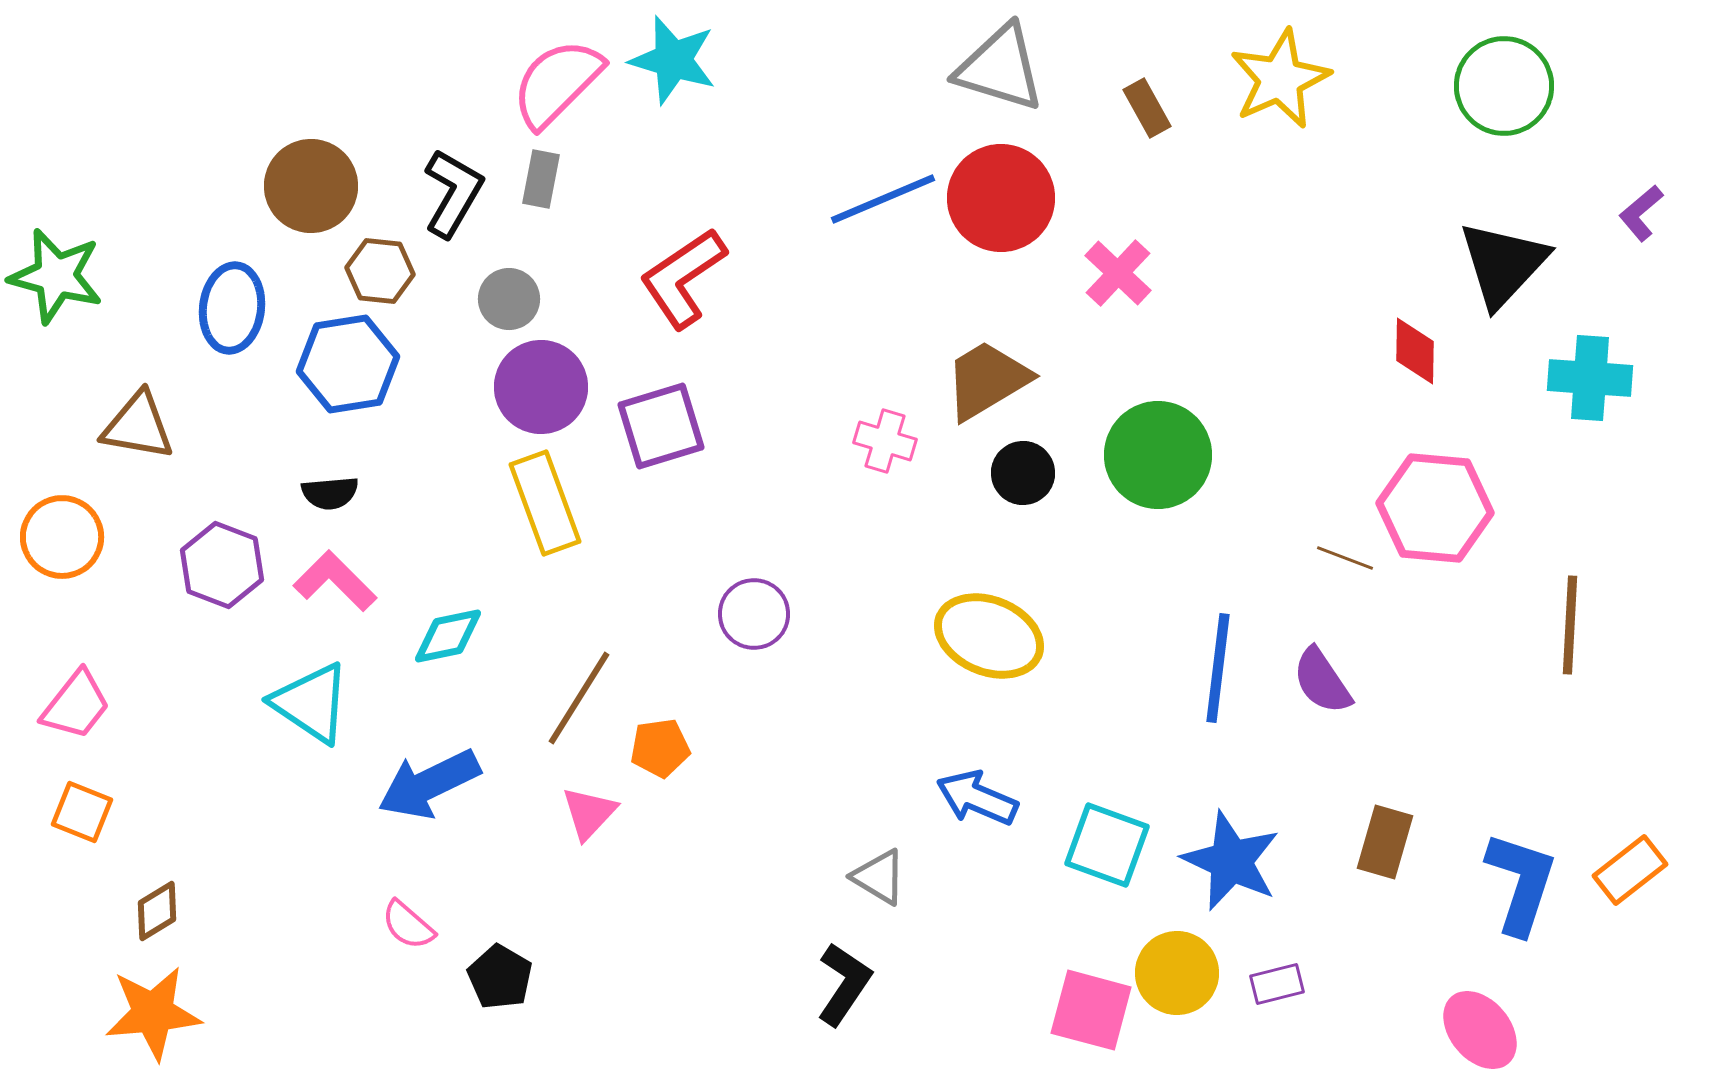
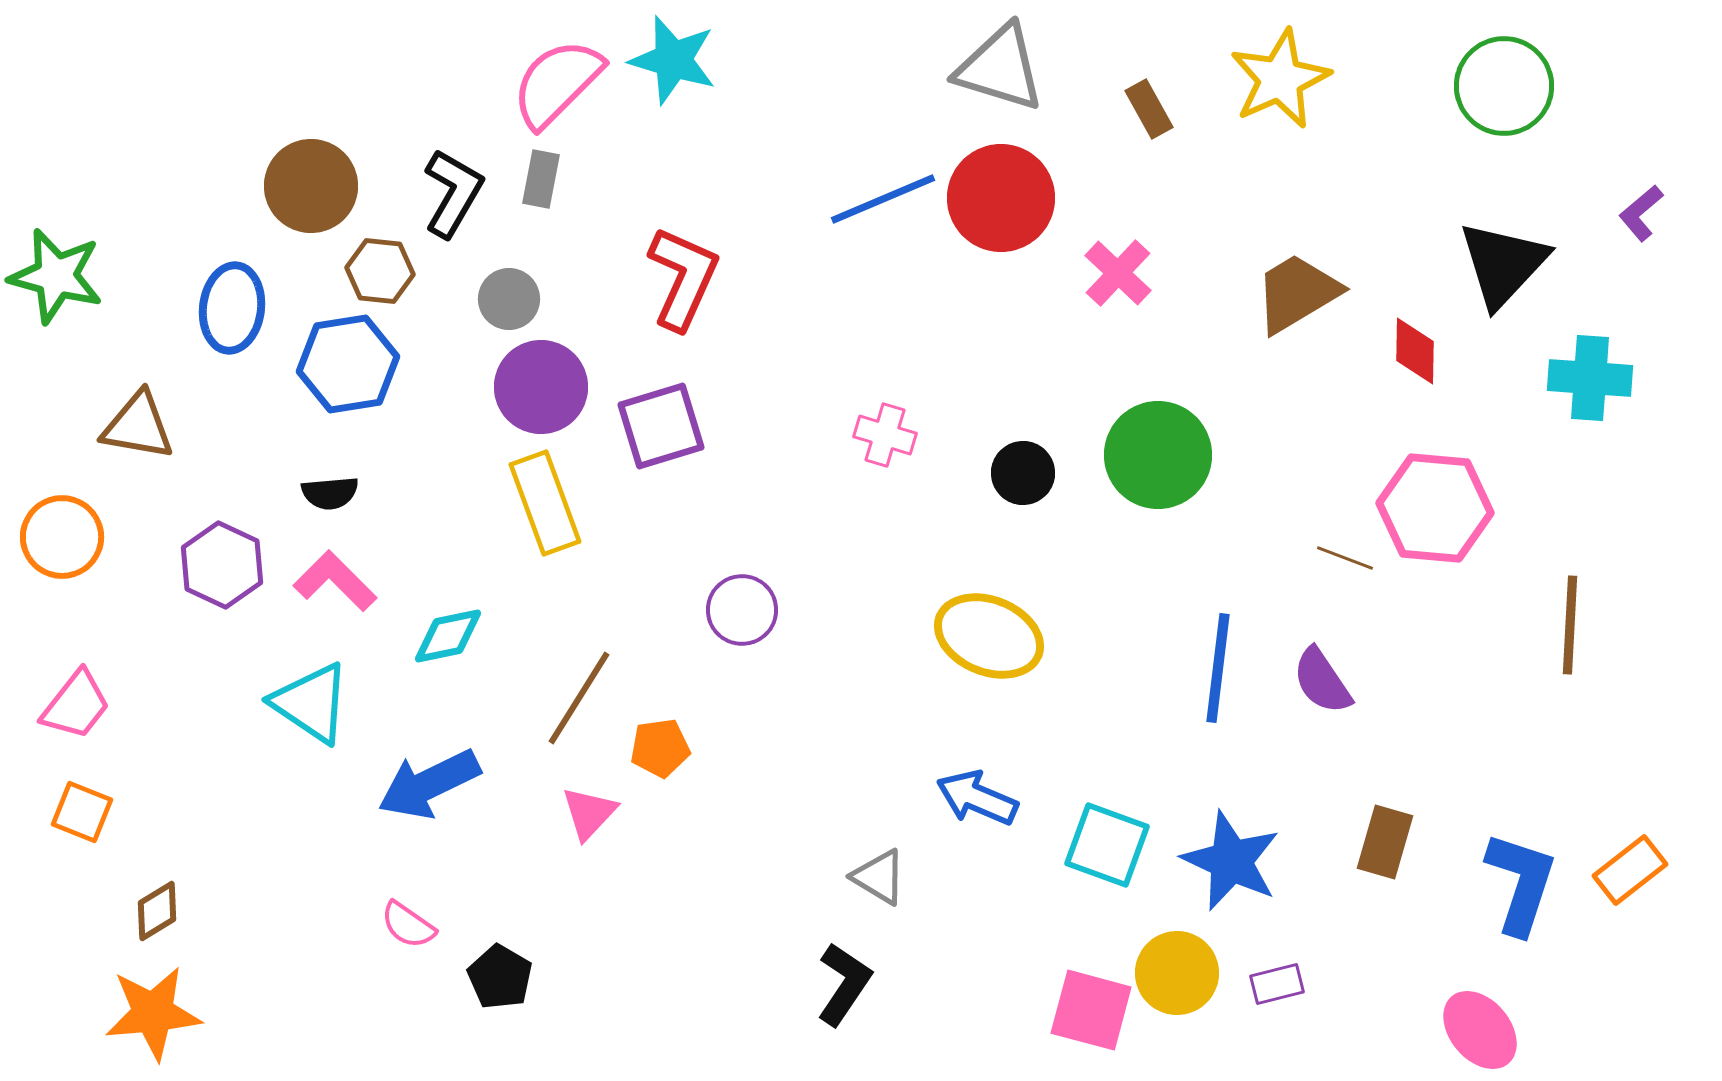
brown rectangle at (1147, 108): moved 2 px right, 1 px down
red L-shape at (683, 278): rotated 148 degrees clockwise
brown trapezoid at (987, 380): moved 310 px right, 87 px up
pink cross at (885, 441): moved 6 px up
purple hexagon at (222, 565): rotated 4 degrees clockwise
purple circle at (754, 614): moved 12 px left, 4 px up
pink semicircle at (408, 925): rotated 6 degrees counterclockwise
